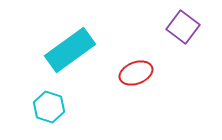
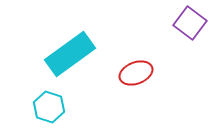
purple square: moved 7 px right, 4 px up
cyan rectangle: moved 4 px down
